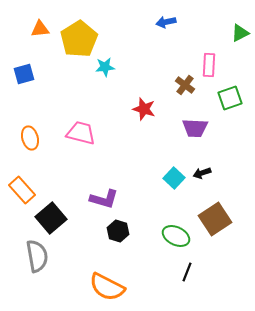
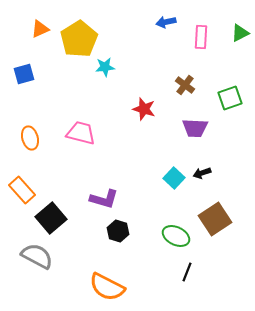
orange triangle: rotated 18 degrees counterclockwise
pink rectangle: moved 8 px left, 28 px up
gray semicircle: rotated 52 degrees counterclockwise
